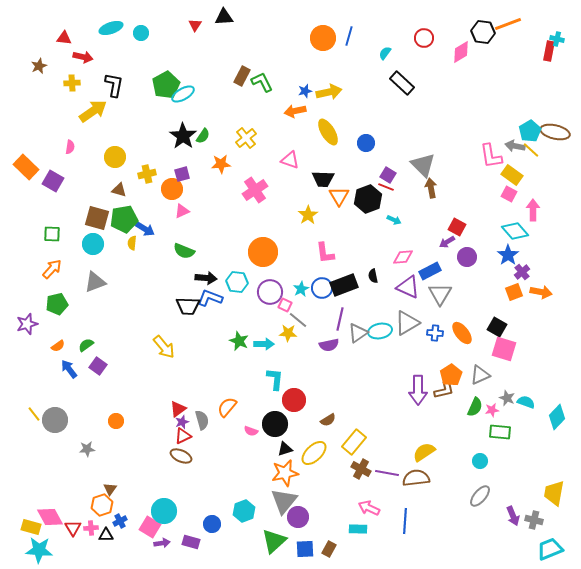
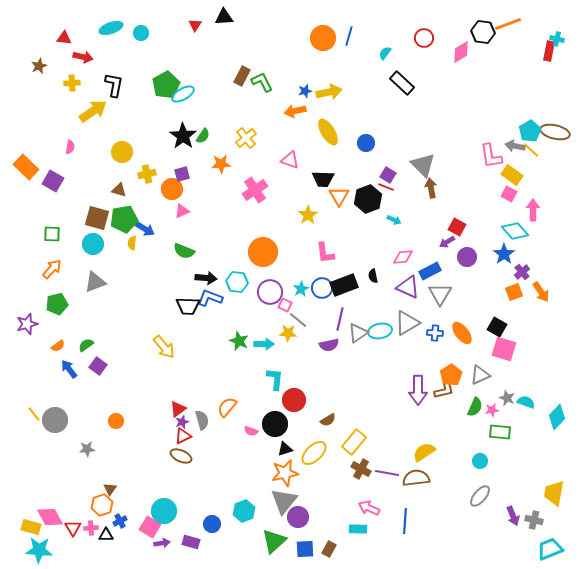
yellow circle at (115, 157): moved 7 px right, 5 px up
blue star at (508, 255): moved 4 px left, 1 px up
orange arrow at (541, 292): rotated 45 degrees clockwise
